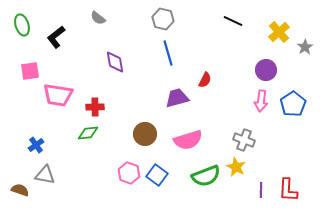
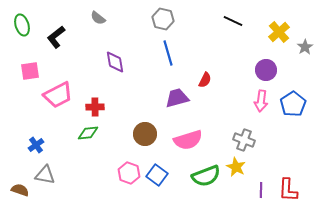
pink trapezoid: rotated 36 degrees counterclockwise
